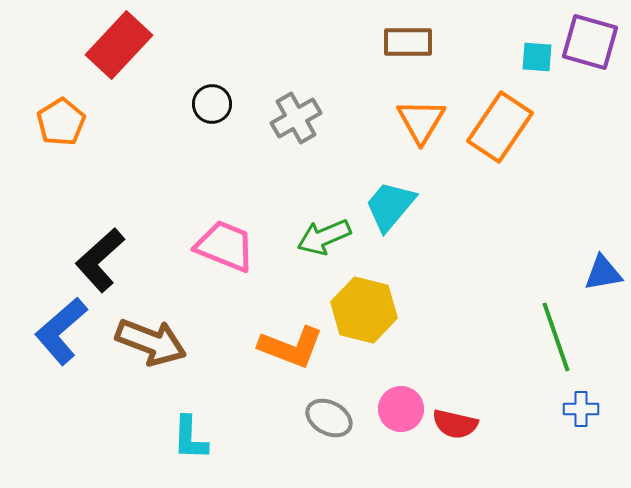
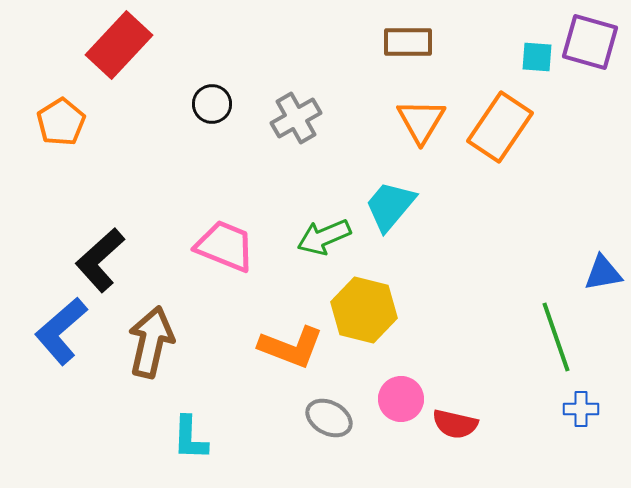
brown arrow: rotated 98 degrees counterclockwise
pink circle: moved 10 px up
